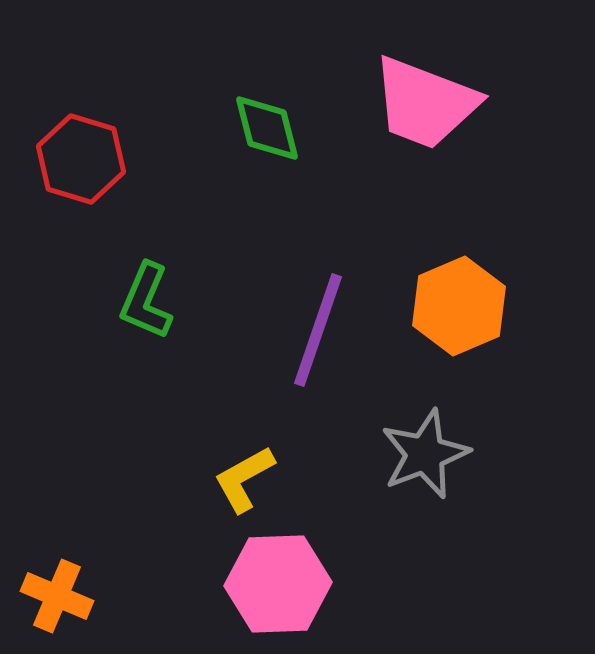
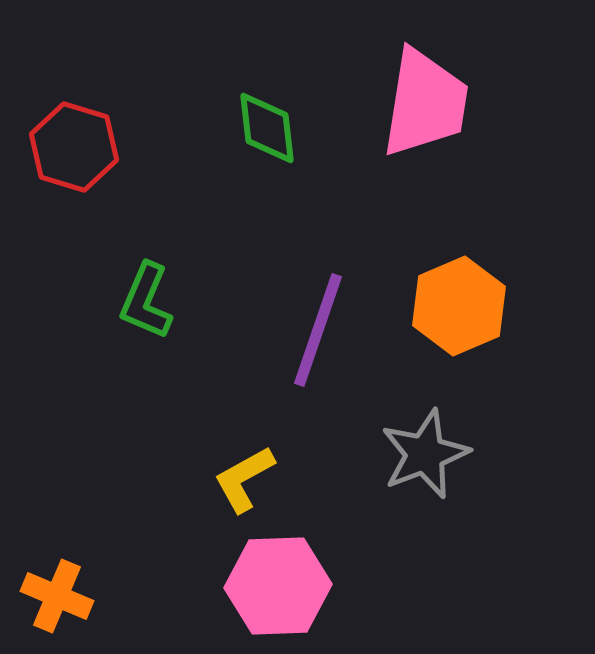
pink trapezoid: rotated 102 degrees counterclockwise
green diamond: rotated 8 degrees clockwise
red hexagon: moved 7 px left, 12 px up
pink hexagon: moved 2 px down
